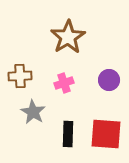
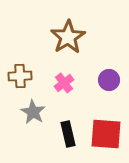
pink cross: rotated 18 degrees counterclockwise
black rectangle: rotated 15 degrees counterclockwise
